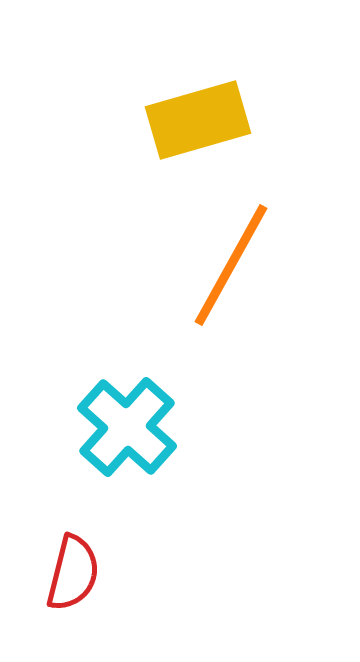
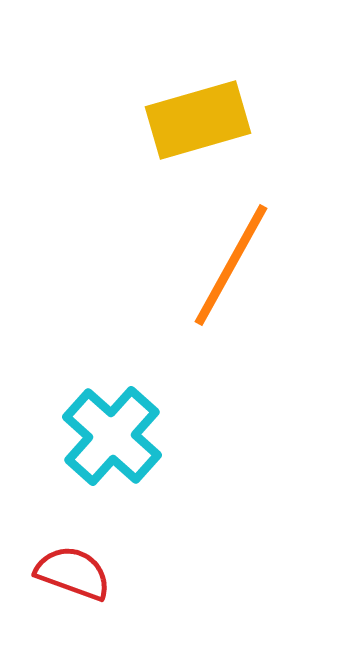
cyan cross: moved 15 px left, 9 px down
red semicircle: rotated 84 degrees counterclockwise
